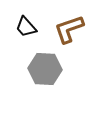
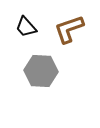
gray hexagon: moved 4 px left, 2 px down
